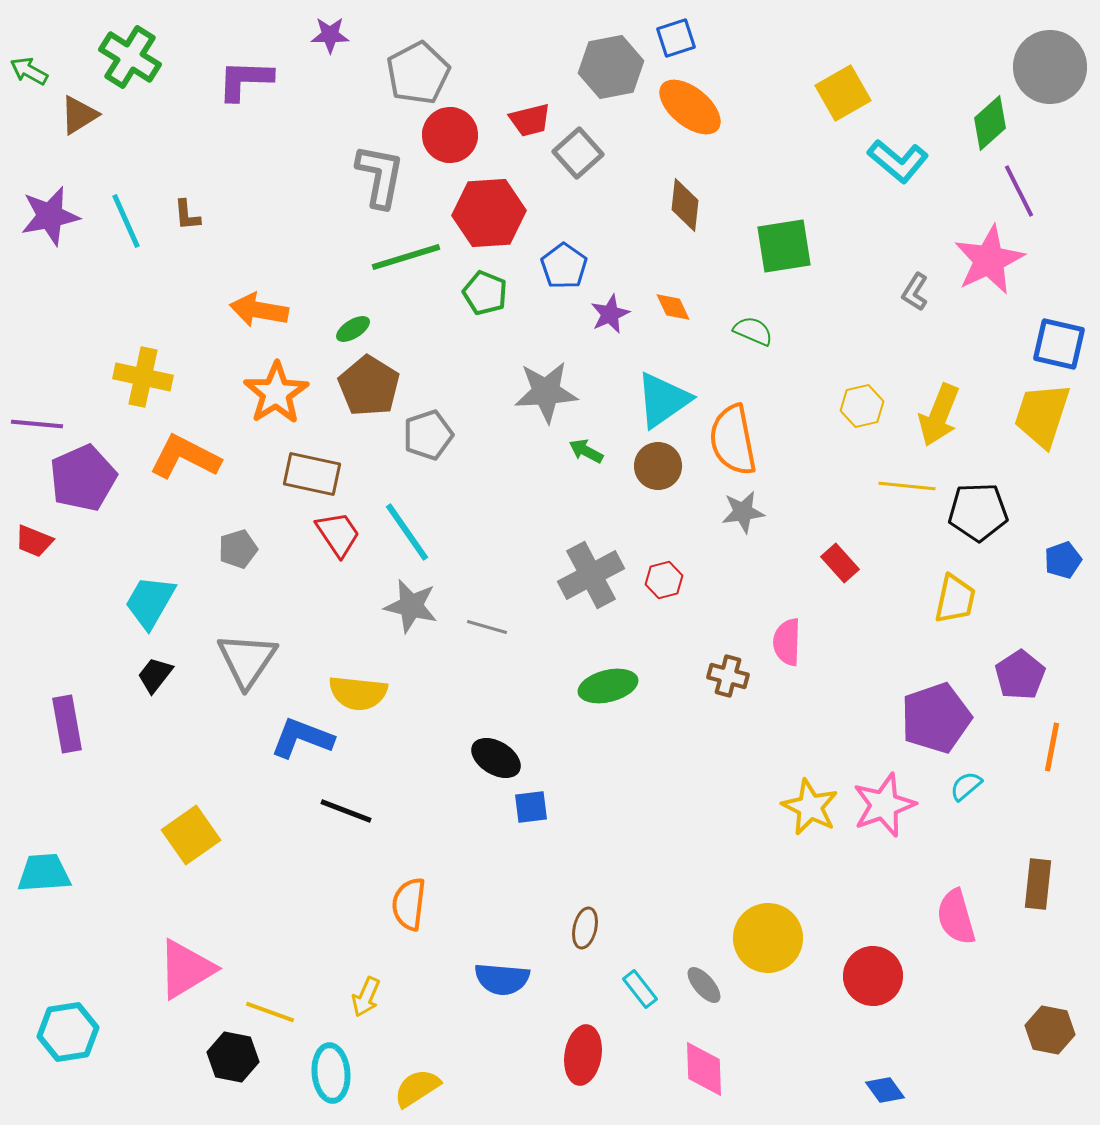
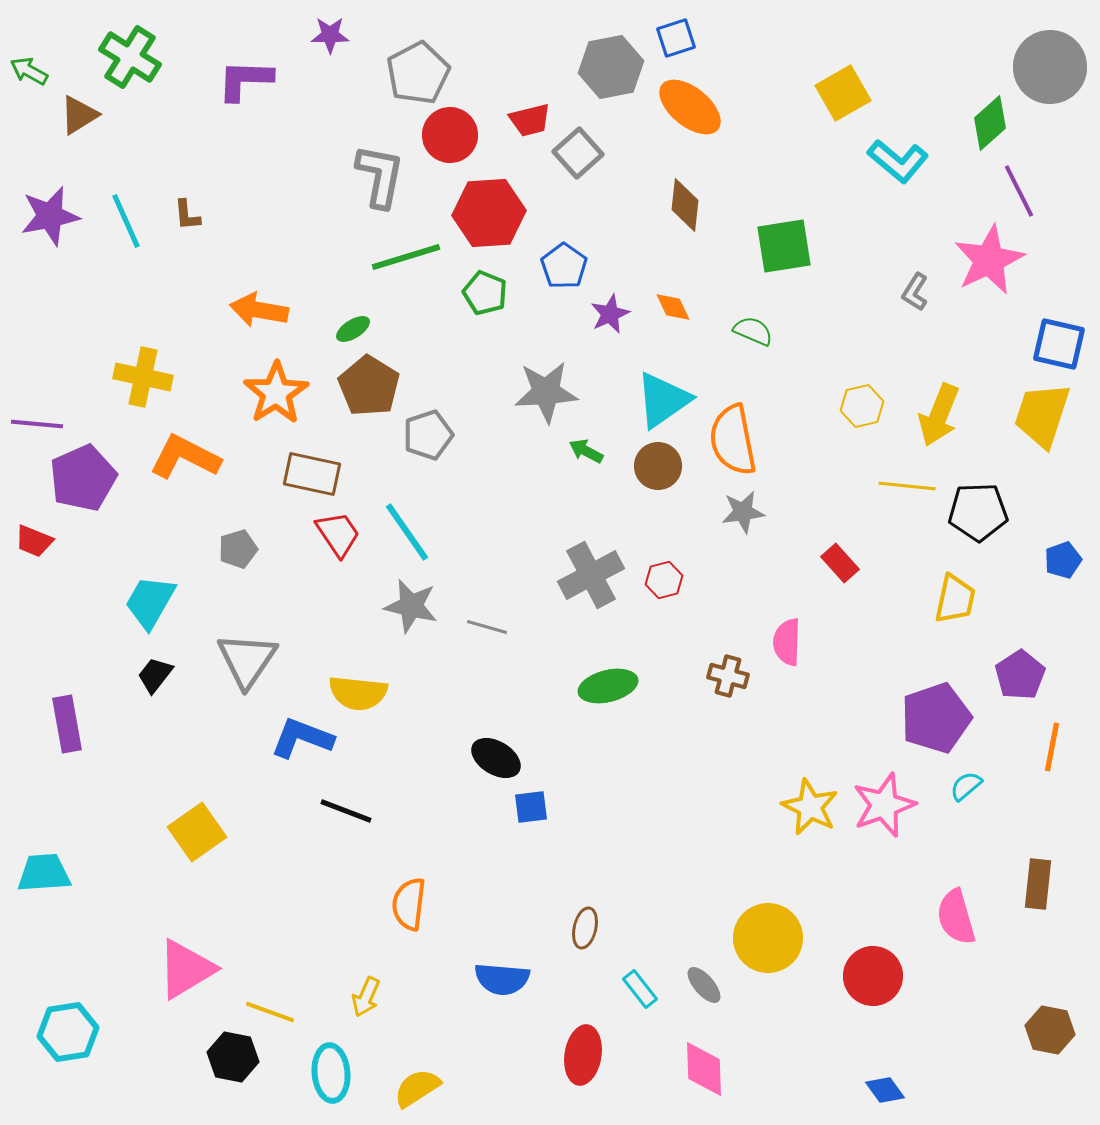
yellow square at (191, 835): moved 6 px right, 3 px up
